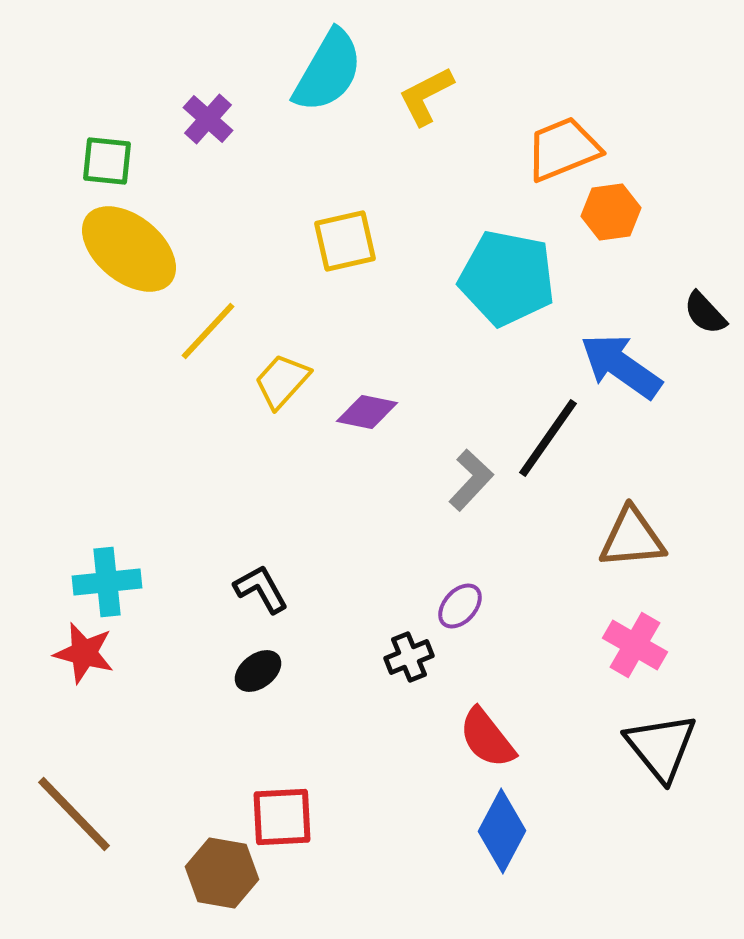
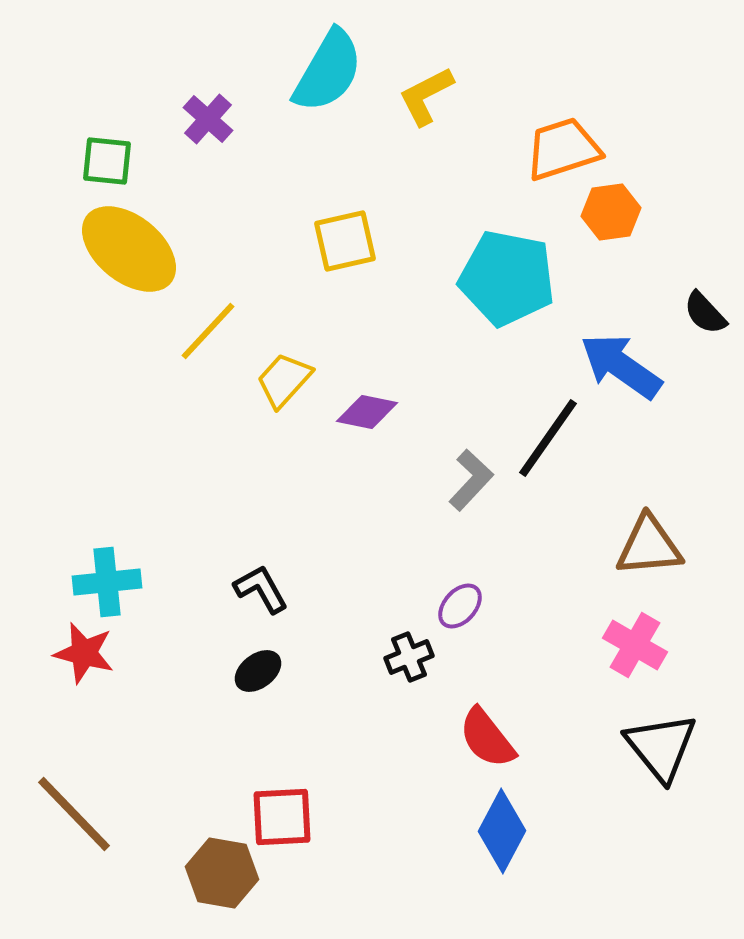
orange trapezoid: rotated 4 degrees clockwise
yellow trapezoid: moved 2 px right, 1 px up
brown triangle: moved 17 px right, 8 px down
